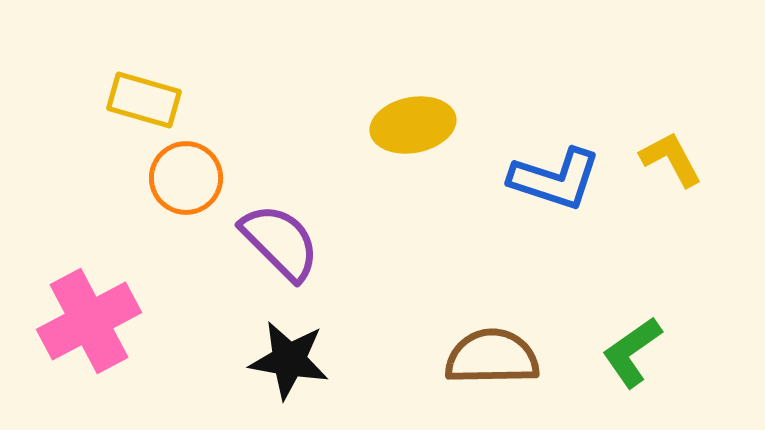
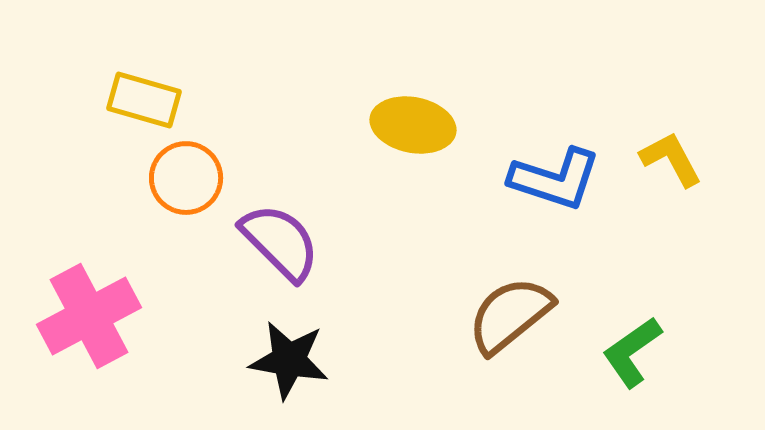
yellow ellipse: rotated 22 degrees clockwise
pink cross: moved 5 px up
brown semicircle: moved 18 px right, 42 px up; rotated 38 degrees counterclockwise
